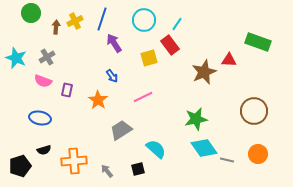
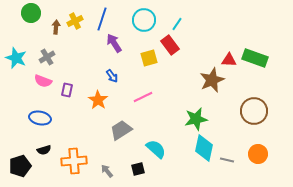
green rectangle: moved 3 px left, 16 px down
brown star: moved 8 px right, 8 px down
cyan diamond: rotated 48 degrees clockwise
